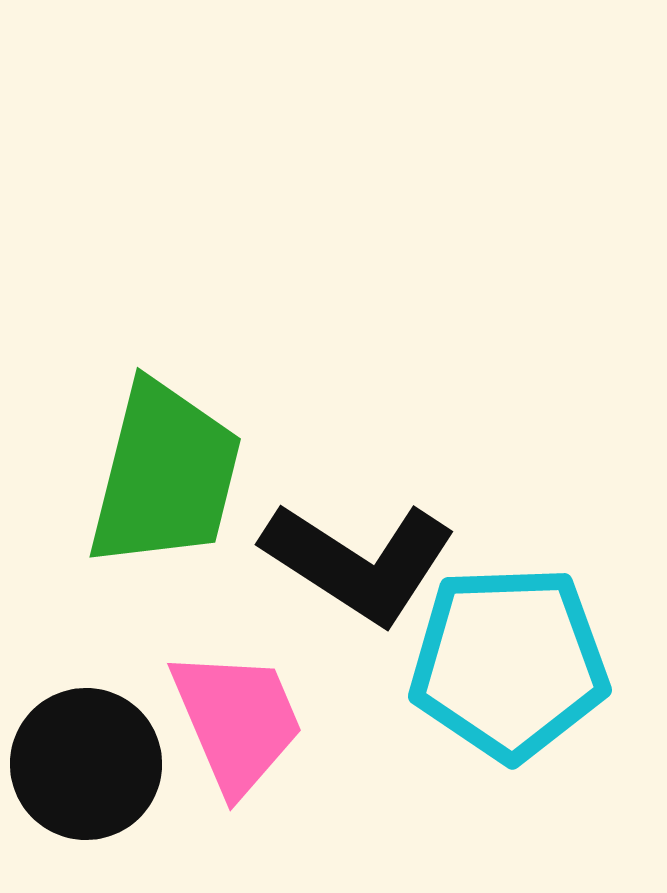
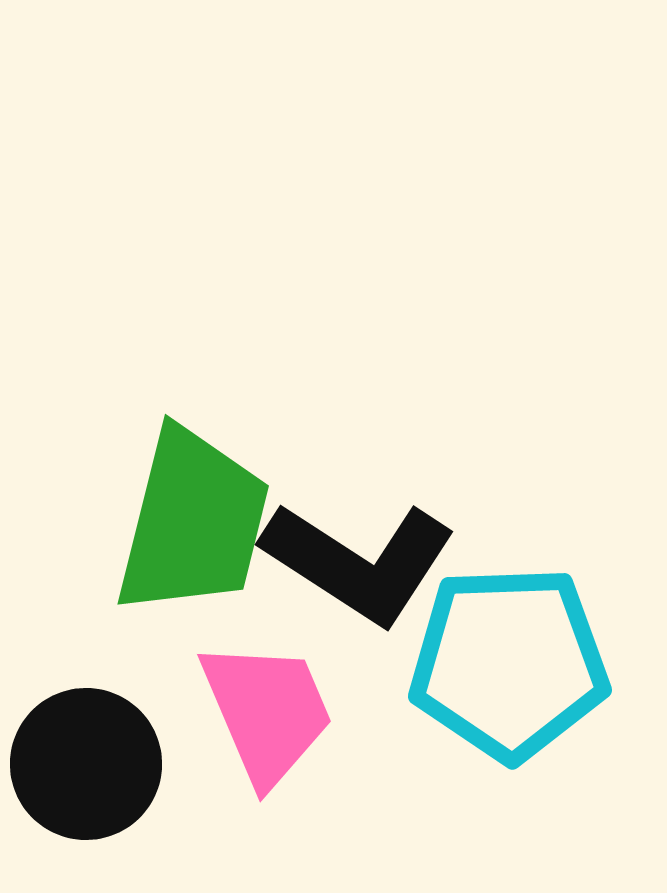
green trapezoid: moved 28 px right, 47 px down
pink trapezoid: moved 30 px right, 9 px up
